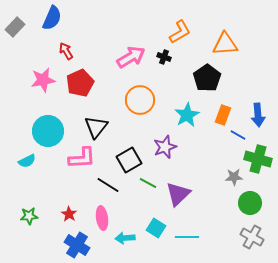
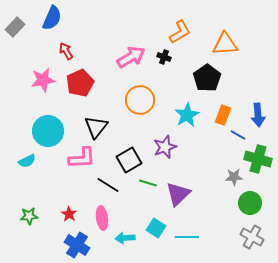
green line: rotated 12 degrees counterclockwise
